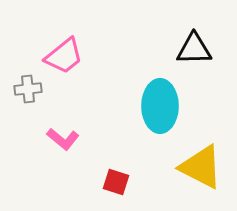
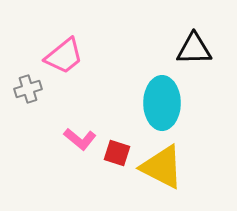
gray cross: rotated 12 degrees counterclockwise
cyan ellipse: moved 2 px right, 3 px up
pink L-shape: moved 17 px right
yellow triangle: moved 39 px left
red square: moved 1 px right, 29 px up
